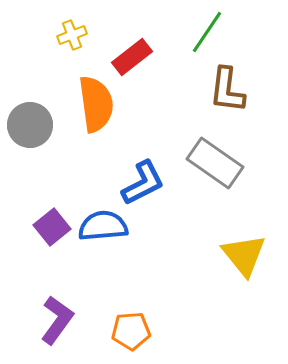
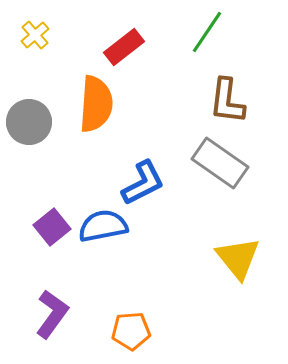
yellow cross: moved 37 px left; rotated 20 degrees counterclockwise
red rectangle: moved 8 px left, 10 px up
brown L-shape: moved 11 px down
orange semicircle: rotated 12 degrees clockwise
gray circle: moved 1 px left, 3 px up
gray rectangle: moved 5 px right
blue semicircle: rotated 6 degrees counterclockwise
yellow triangle: moved 6 px left, 3 px down
purple L-shape: moved 5 px left, 6 px up
